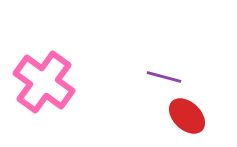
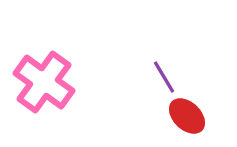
purple line: rotated 44 degrees clockwise
